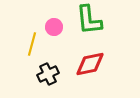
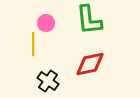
pink circle: moved 8 px left, 4 px up
yellow line: moved 1 px right; rotated 15 degrees counterclockwise
black cross: moved 7 px down; rotated 30 degrees counterclockwise
